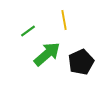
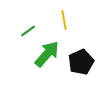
green arrow: rotated 8 degrees counterclockwise
